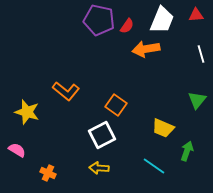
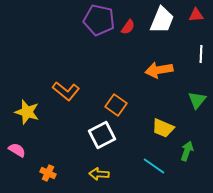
red semicircle: moved 1 px right, 1 px down
orange arrow: moved 13 px right, 21 px down
white line: rotated 18 degrees clockwise
yellow arrow: moved 6 px down
